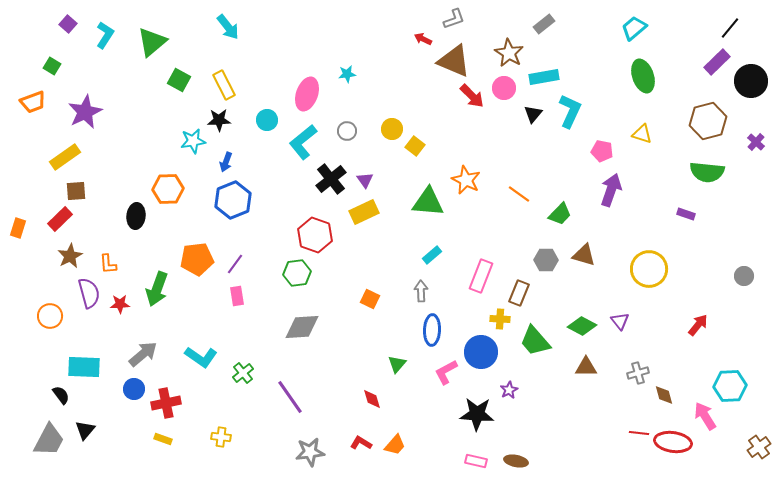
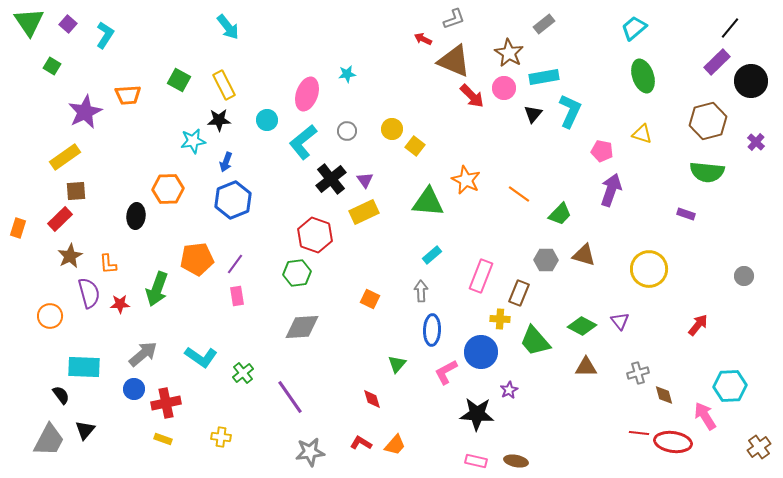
green triangle at (152, 42): moved 123 px left, 20 px up; rotated 24 degrees counterclockwise
orange trapezoid at (33, 102): moved 95 px right, 7 px up; rotated 16 degrees clockwise
